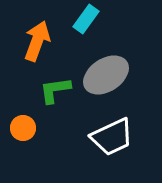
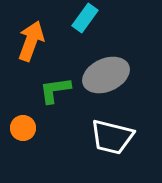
cyan rectangle: moved 1 px left, 1 px up
orange arrow: moved 6 px left
gray ellipse: rotated 9 degrees clockwise
white trapezoid: rotated 39 degrees clockwise
